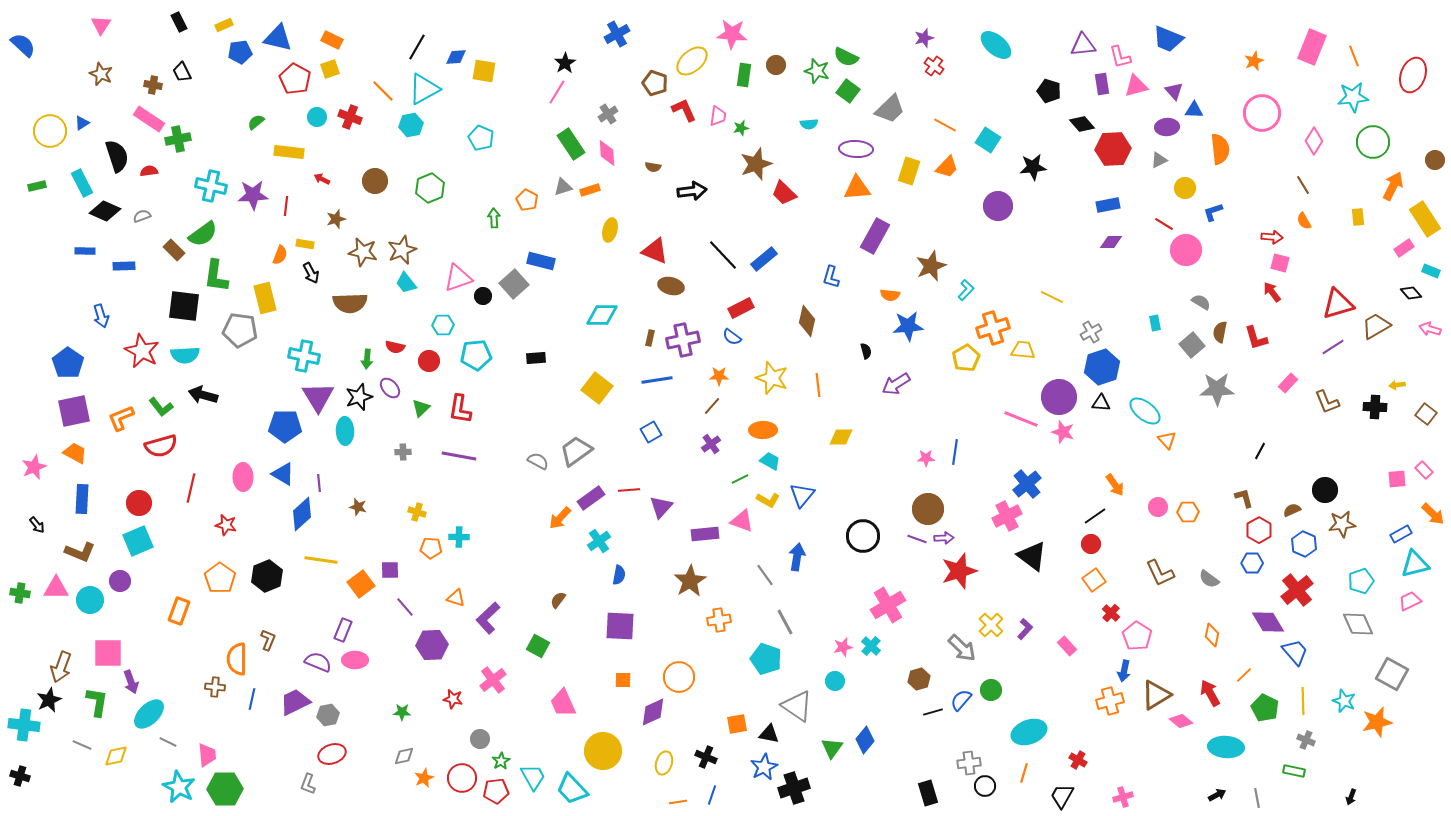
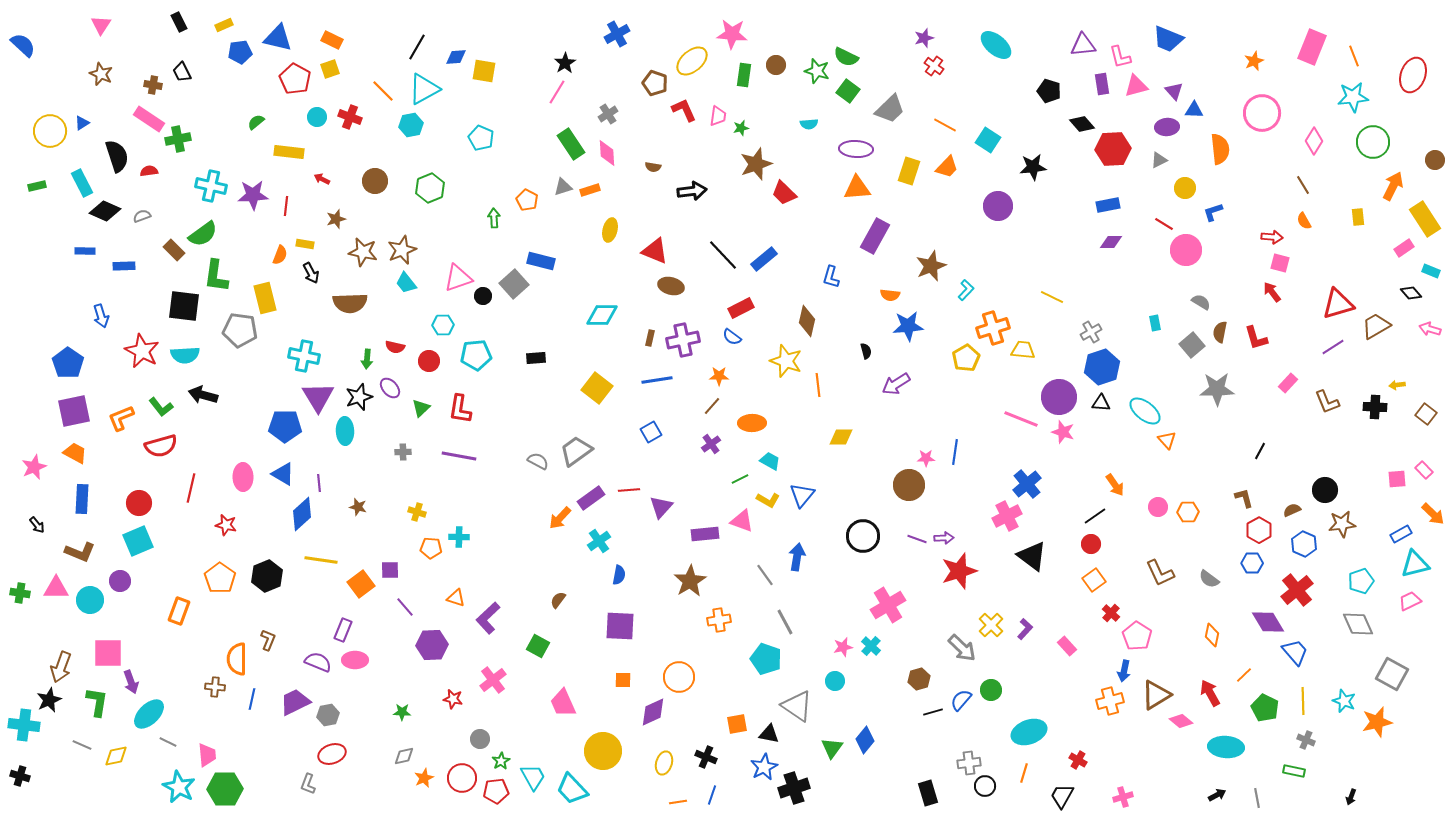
yellow star at (772, 378): moved 14 px right, 17 px up
orange ellipse at (763, 430): moved 11 px left, 7 px up
brown circle at (928, 509): moved 19 px left, 24 px up
